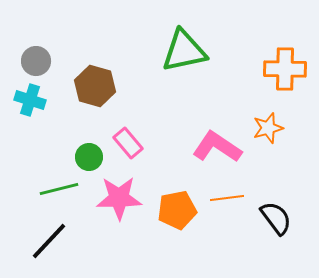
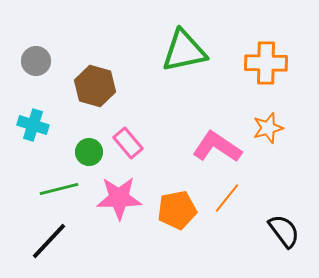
orange cross: moved 19 px left, 6 px up
cyan cross: moved 3 px right, 25 px down
green circle: moved 5 px up
orange line: rotated 44 degrees counterclockwise
black semicircle: moved 8 px right, 13 px down
